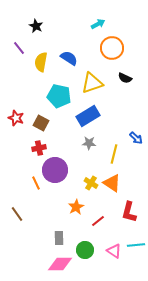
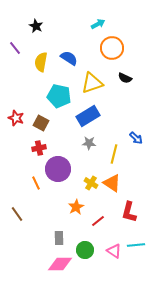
purple line: moved 4 px left
purple circle: moved 3 px right, 1 px up
